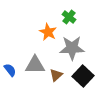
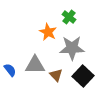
brown triangle: rotated 32 degrees counterclockwise
